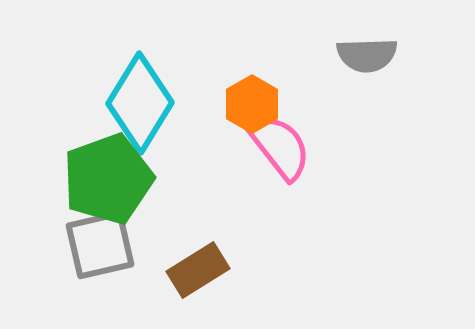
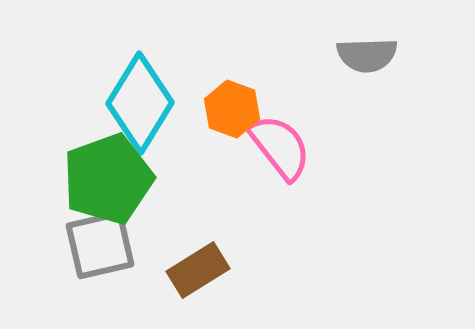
orange hexagon: moved 20 px left, 5 px down; rotated 10 degrees counterclockwise
